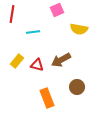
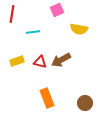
yellow rectangle: rotated 32 degrees clockwise
red triangle: moved 3 px right, 3 px up
brown circle: moved 8 px right, 16 px down
